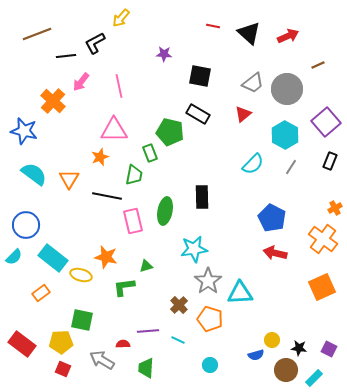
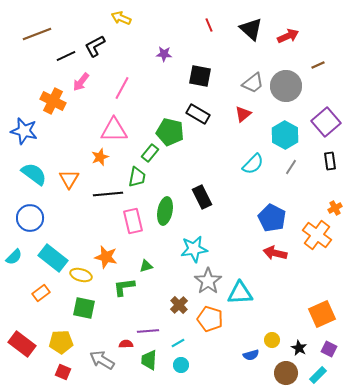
yellow arrow at (121, 18): rotated 72 degrees clockwise
red line at (213, 26): moved 4 px left, 1 px up; rotated 56 degrees clockwise
black triangle at (249, 33): moved 2 px right, 4 px up
black L-shape at (95, 43): moved 3 px down
black line at (66, 56): rotated 18 degrees counterclockwise
pink line at (119, 86): moved 3 px right, 2 px down; rotated 40 degrees clockwise
gray circle at (287, 89): moved 1 px left, 3 px up
orange cross at (53, 101): rotated 15 degrees counterclockwise
green rectangle at (150, 153): rotated 60 degrees clockwise
black rectangle at (330, 161): rotated 30 degrees counterclockwise
green trapezoid at (134, 175): moved 3 px right, 2 px down
black line at (107, 196): moved 1 px right, 2 px up; rotated 16 degrees counterclockwise
black rectangle at (202, 197): rotated 25 degrees counterclockwise
blue circle at (26, 225): moved 4 px right, 7 px up
orange cross at (323, 239): moved 6 px left, 4 px up
orange square at (322, 287): moved 27 px down
green square at (82, 320): moved 2 px right, 12 px up
cyan line at (178, 340): moved 3 px down; rotated 56 degrees counterclockwise
red semicircle at (123, 344): moved 3 px right
black star at (299, 348): rotated 21 degrees clockwise
blue semicircle at (256, 355): moved 5 px left
cyan circle at (210, 365): moved 29 px left
green trapezoid at (146, 368): moved 3 px right, 8 px up
red square at (63, 369): moved 3 px down
brown circle at (286, 370): moved 3 px down
cyan rectangle at (314, 378): moved 4 px right, 3 px up
